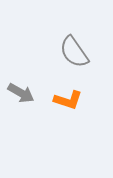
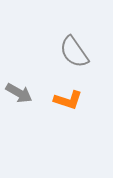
gray arrow: moved 2 px left
